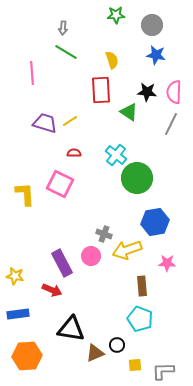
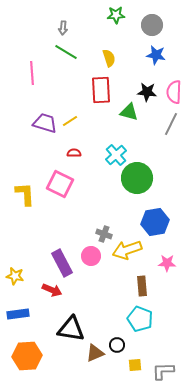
yellow semicircle: moved 3 px left, 2 px up
green triangle: rotated 18 degrees counterclockwise
cyan cross: rotated 10 degrees clockwise
